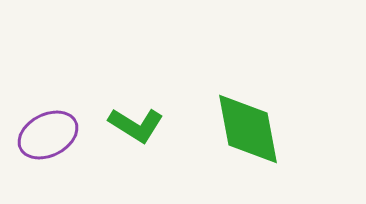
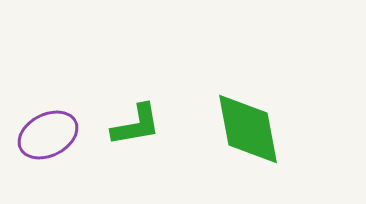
green L-shape: rotated 42 degrees counterclockwise
